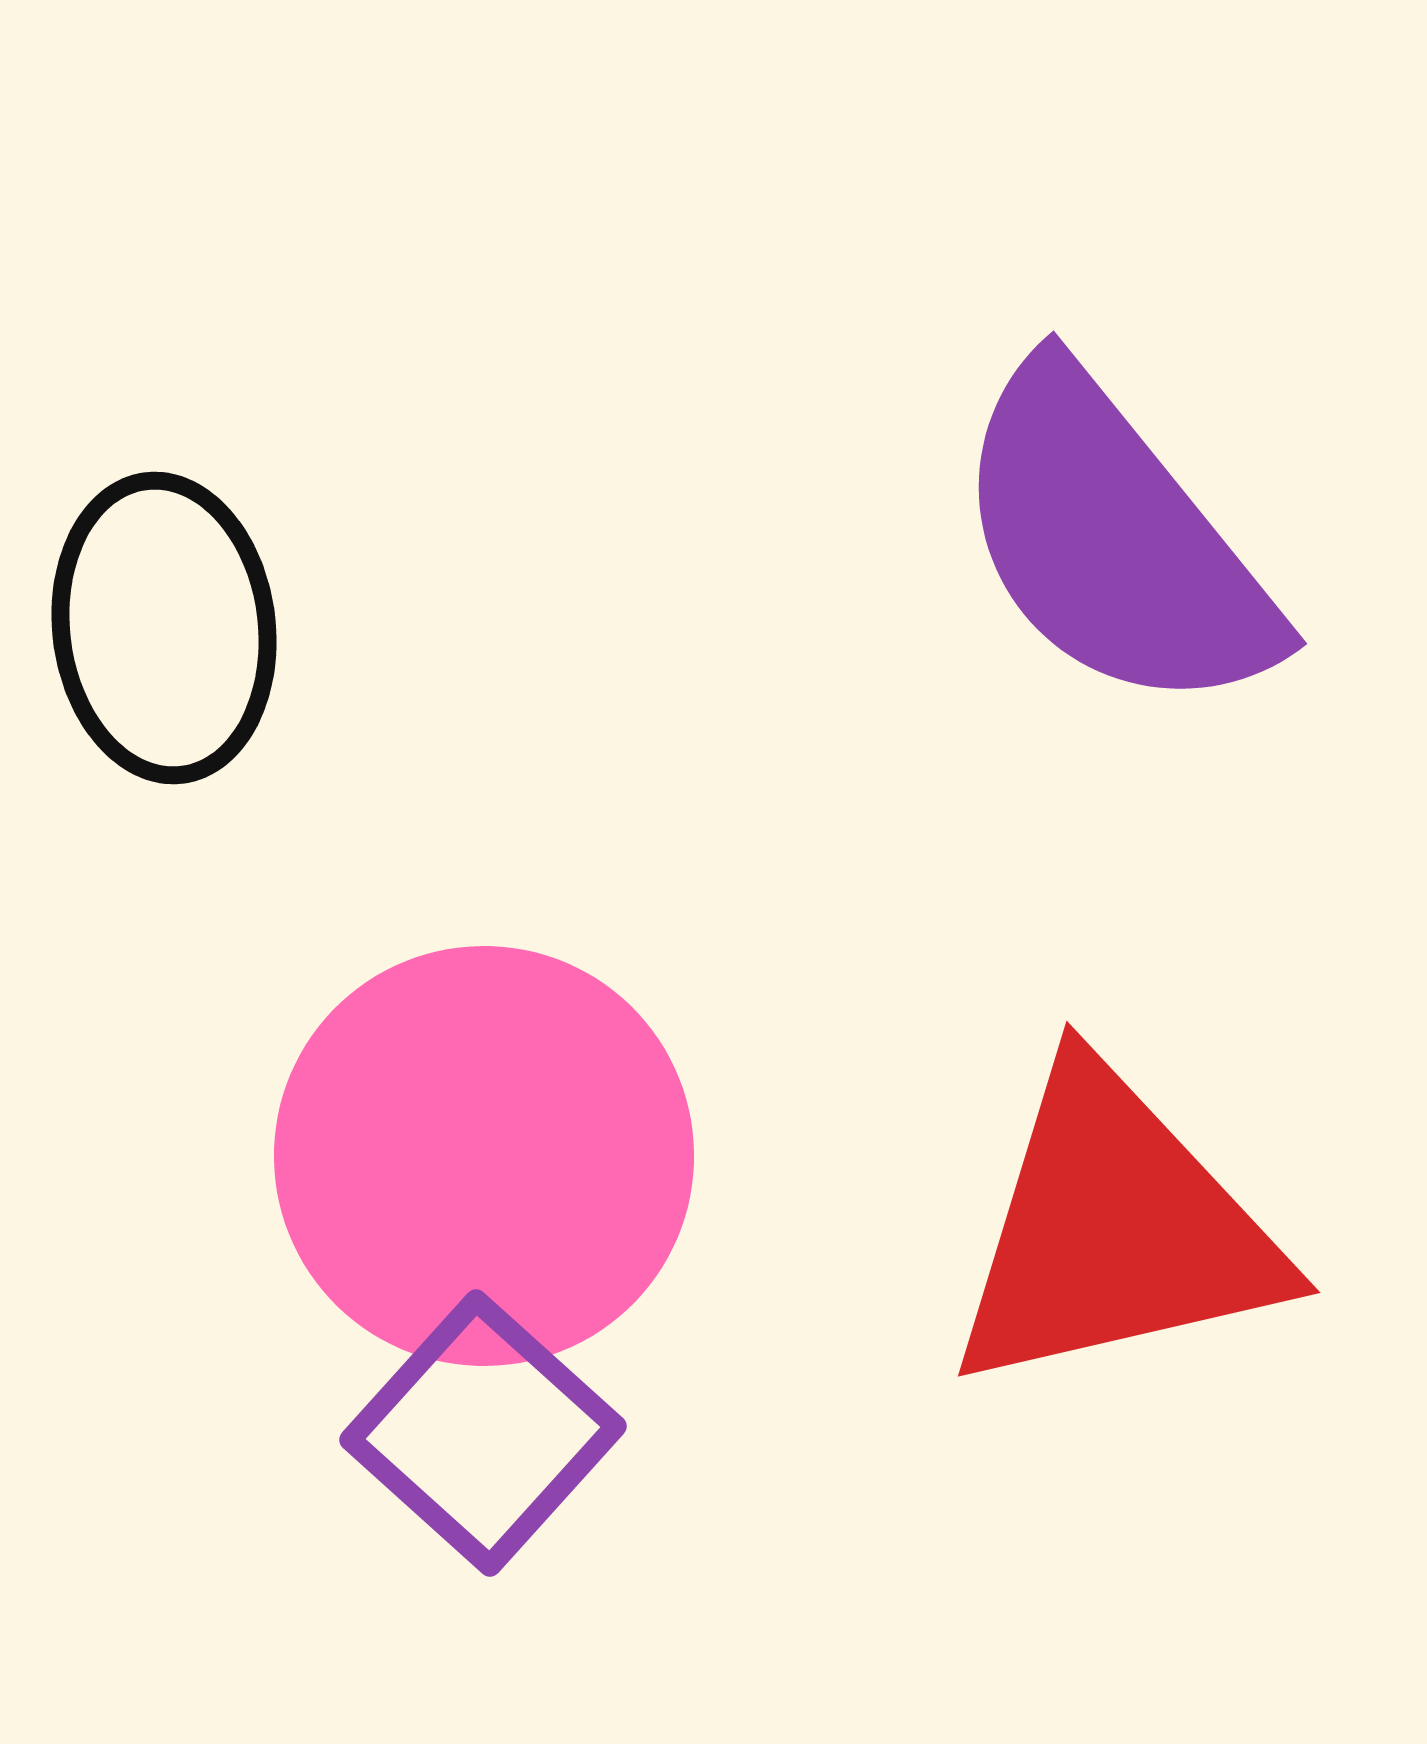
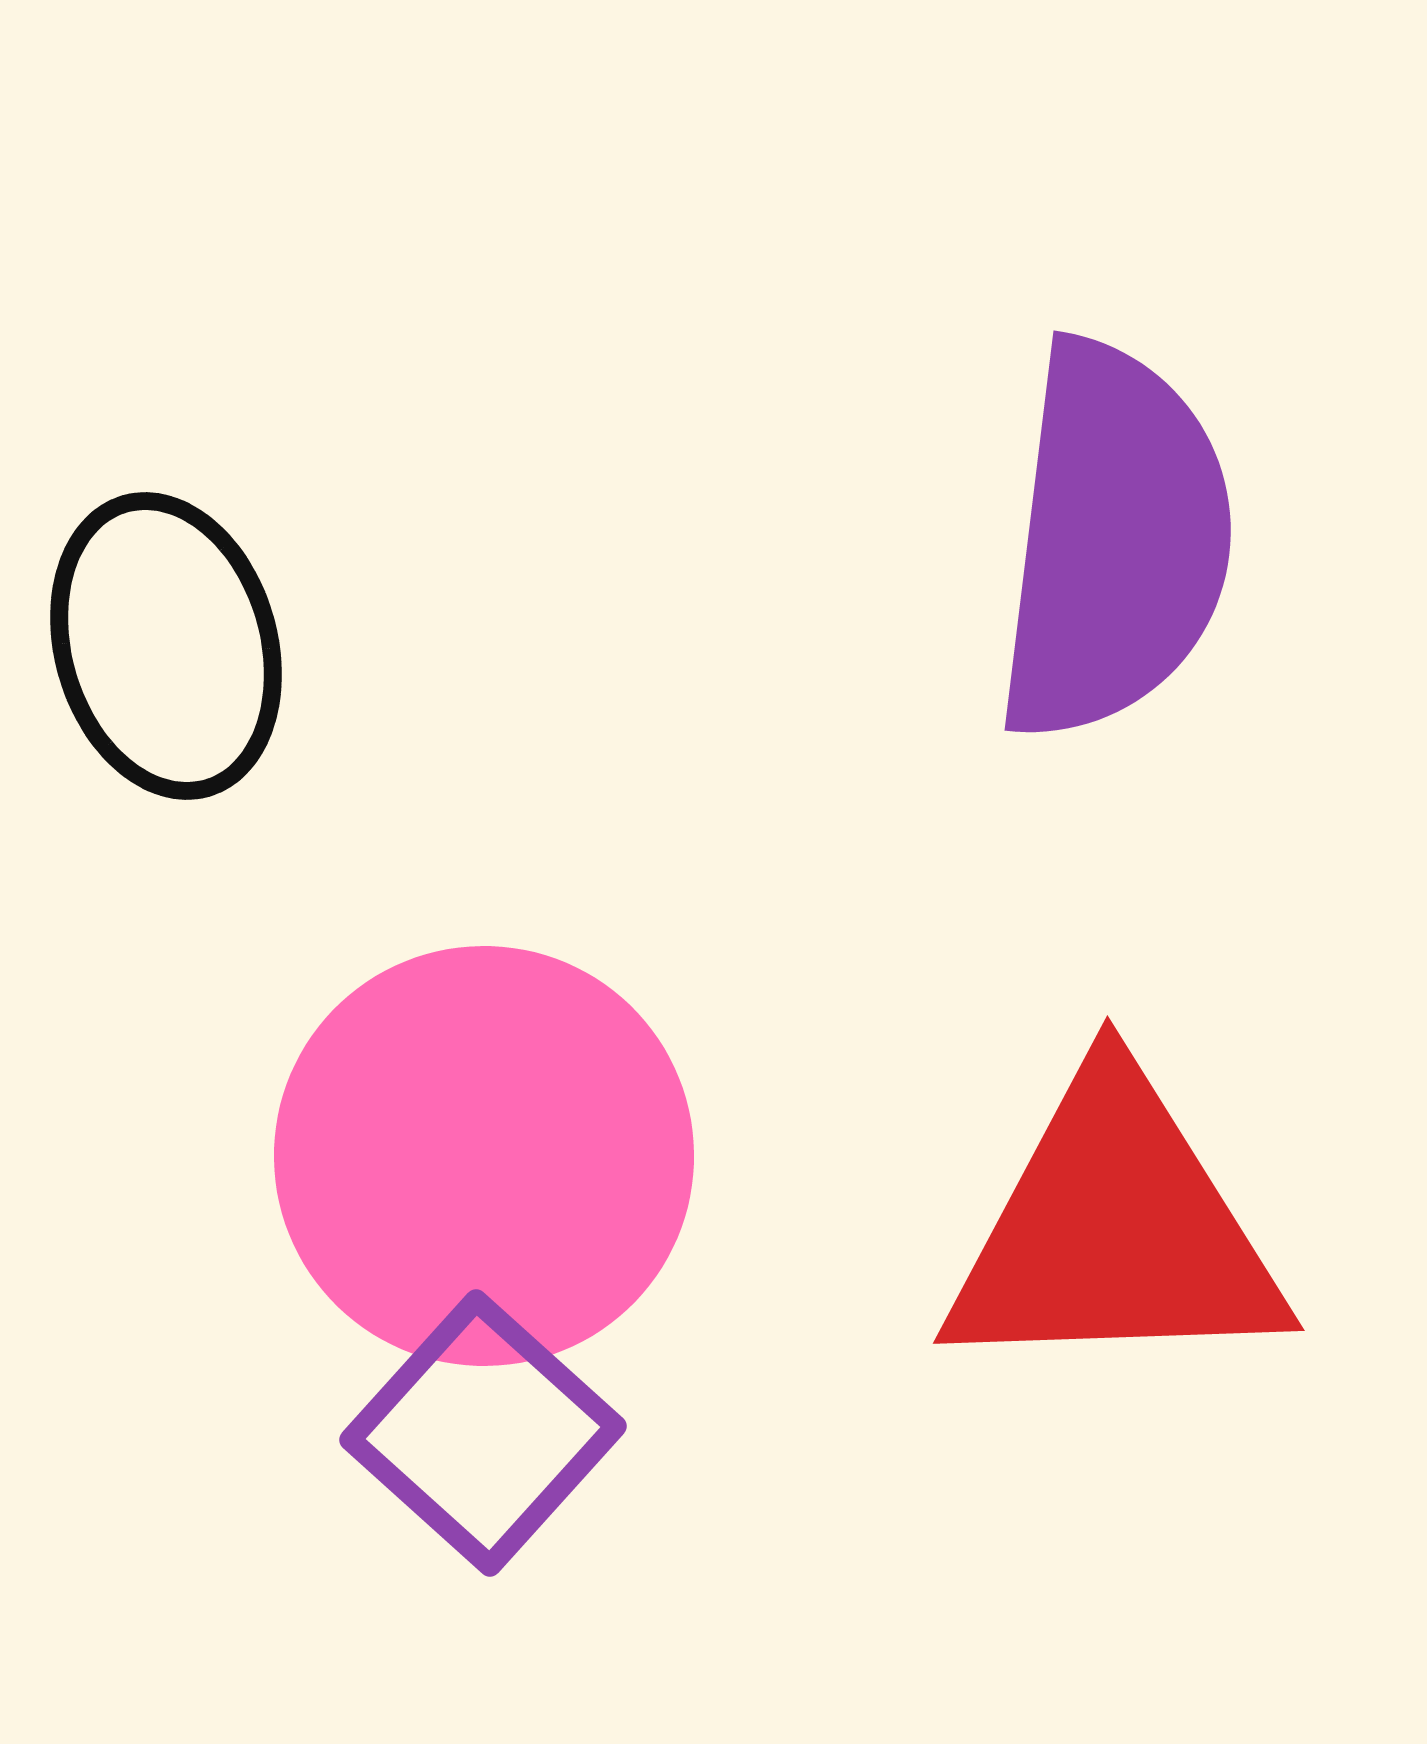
purple semicircle: rotated 134 degrees counterclockwise
black ellipse: moved 2 px right, 18 px down; rotated 9 degrees counterclockwise
red triangle: rotated 11 degrees clockwise
